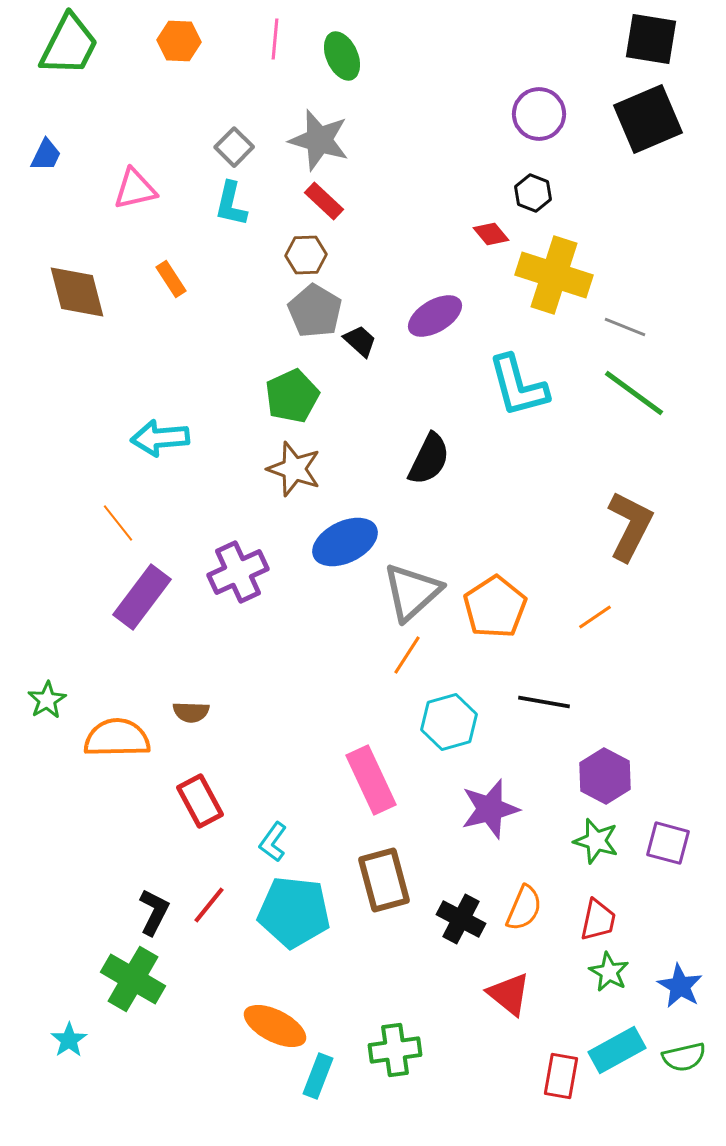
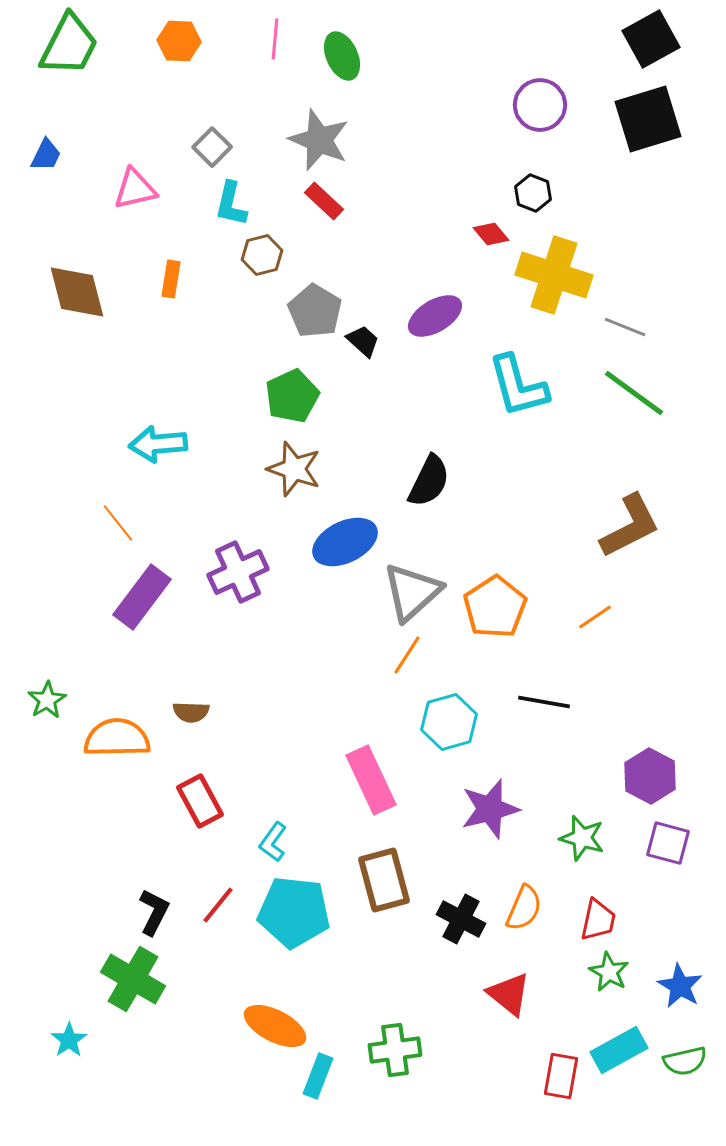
black square at (651, 39): rotated 38 degrees counterclockwise
purple circle at (539, 114): moved 1 px right, 9 px up
black square at (648, 119): rotated 6 degrees clockwise
gray star at (319, 140): rotated 6 degrees clockwise
gray square at (234, 147): moved 22 px left
brown hexagon at (306, 255): moved 44 px left; rotated 12 degrees counterclockwise
orange rectangle at (171, 279): rotated 42 degrees clockwise
black trapezoid at (360, 341): moved 3 px right
cyan arrow at (160, 438): moved 2 px left, 6 px down
black semicircle at (429, 459): moved 22 px down
brown L-shape at (630, 526): rotated 36 degrees clockwise
purple hexagon at (605, 776): moved 45 px right
green star at (596, 841): moved 14 px left, 3 px up
red line at (209, 905): moved 9 px right
cyan rectangle at (617, 1050): moved 2 px right
green semicircle at (684, 1057): moved 1 px right, 4 px down
